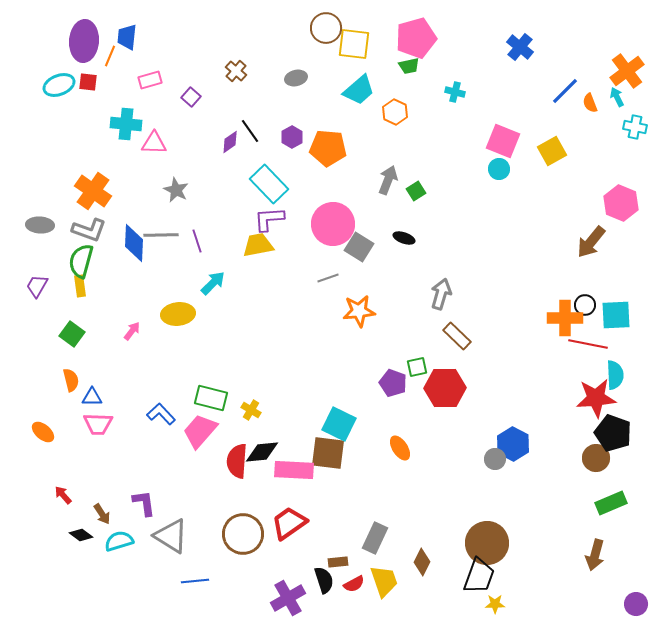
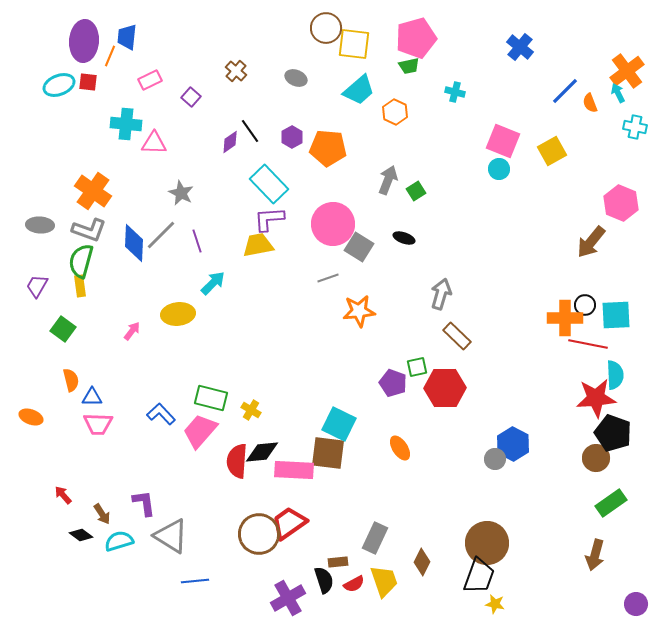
gray ellipse at (296, 78): rotated 35 degrees clockwise
pink rectangle at (150, 80): rotated 10 degrees counterclockwise
cyan arrow at (617, 97): moved 1 px right, 4 px up
gray star at (176, 190): moved 5 px right, 3 px down
gray line at (161, 235): rotated 44 degrees counterclockwise
green square at (72, 334): moved 9 px left, 5 px up
orange ellipse at (43, 432): moved 12 px left, 15 px up; rotated 20 degrees counterclockwise
green rectangle at (611, 503): rotated 12 degrees counterclockwise
brown circle at (243, 534): moved 16 px right
yellow star at (495, 604): rotated 12 degrees clockwise
